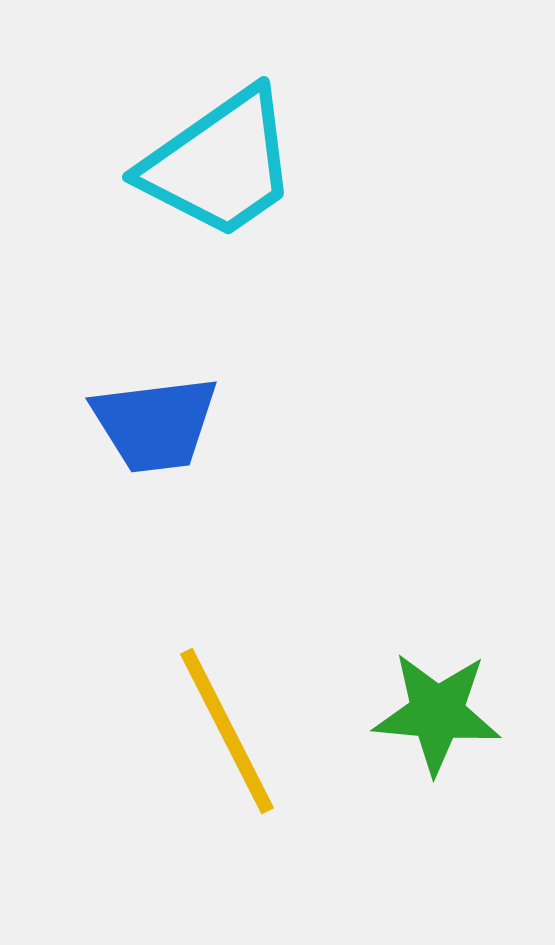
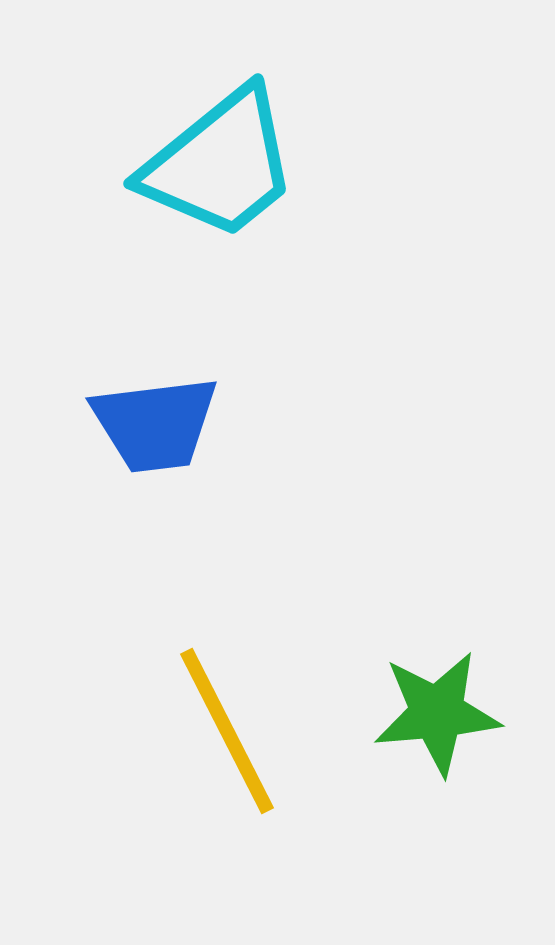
cyan trapezoid: rotated 4 degrees counterclockwise
green star: rotated 10 degrees counterclockwise
